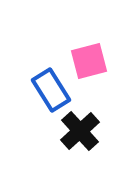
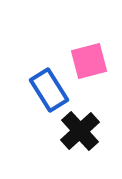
blue rectangle: moved 2 px left
